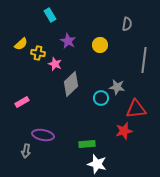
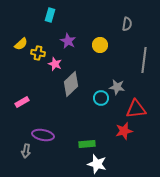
cyan rectangle: rotated 48 degrees clockwise
